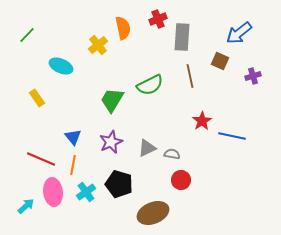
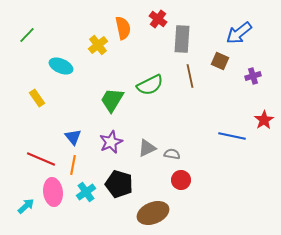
red cross: rotated 30 degrees counterclockwise
gray rectangle: moved 2 px down
red star: moved 62 px right, 1 px up
